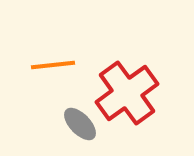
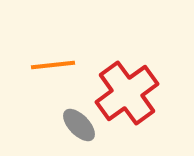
gray ellipse: moved 1 px left, 1 px down
